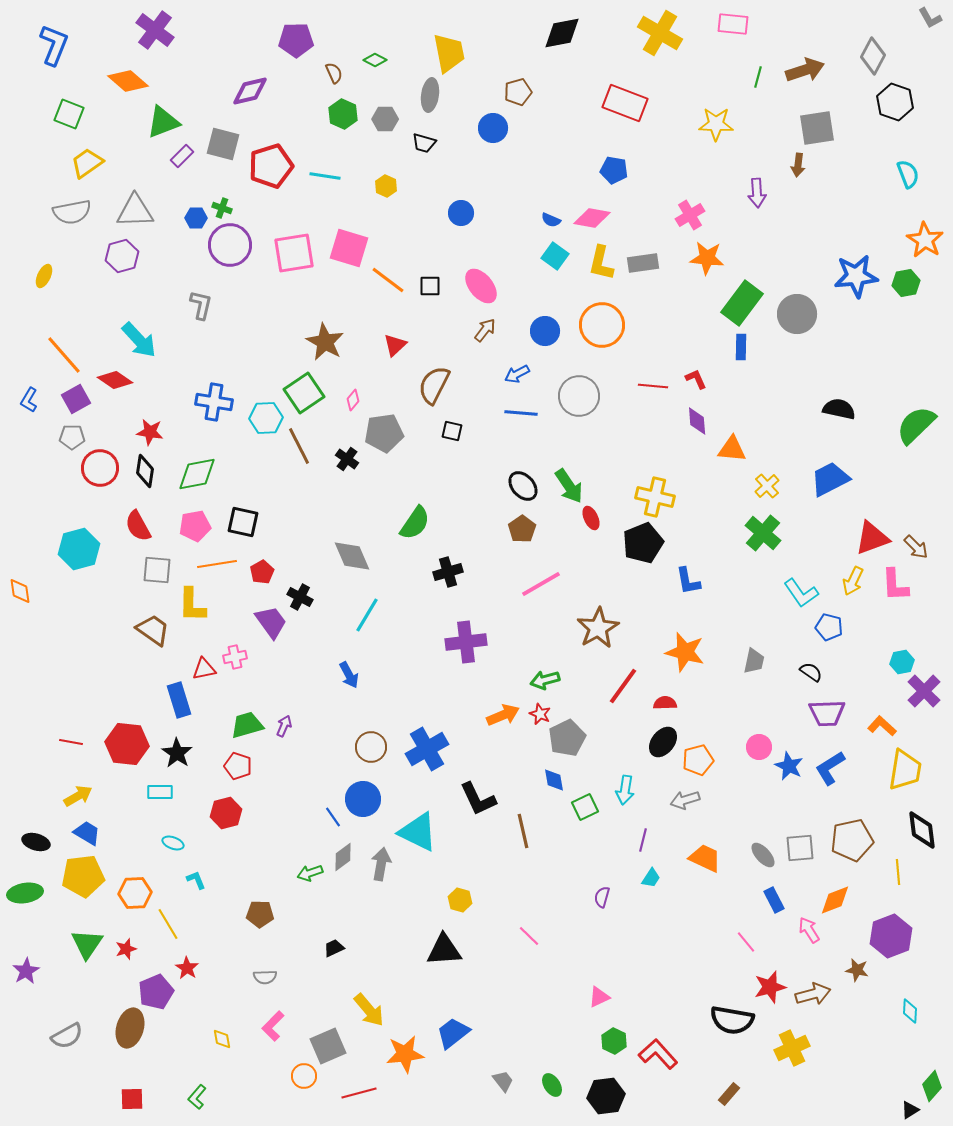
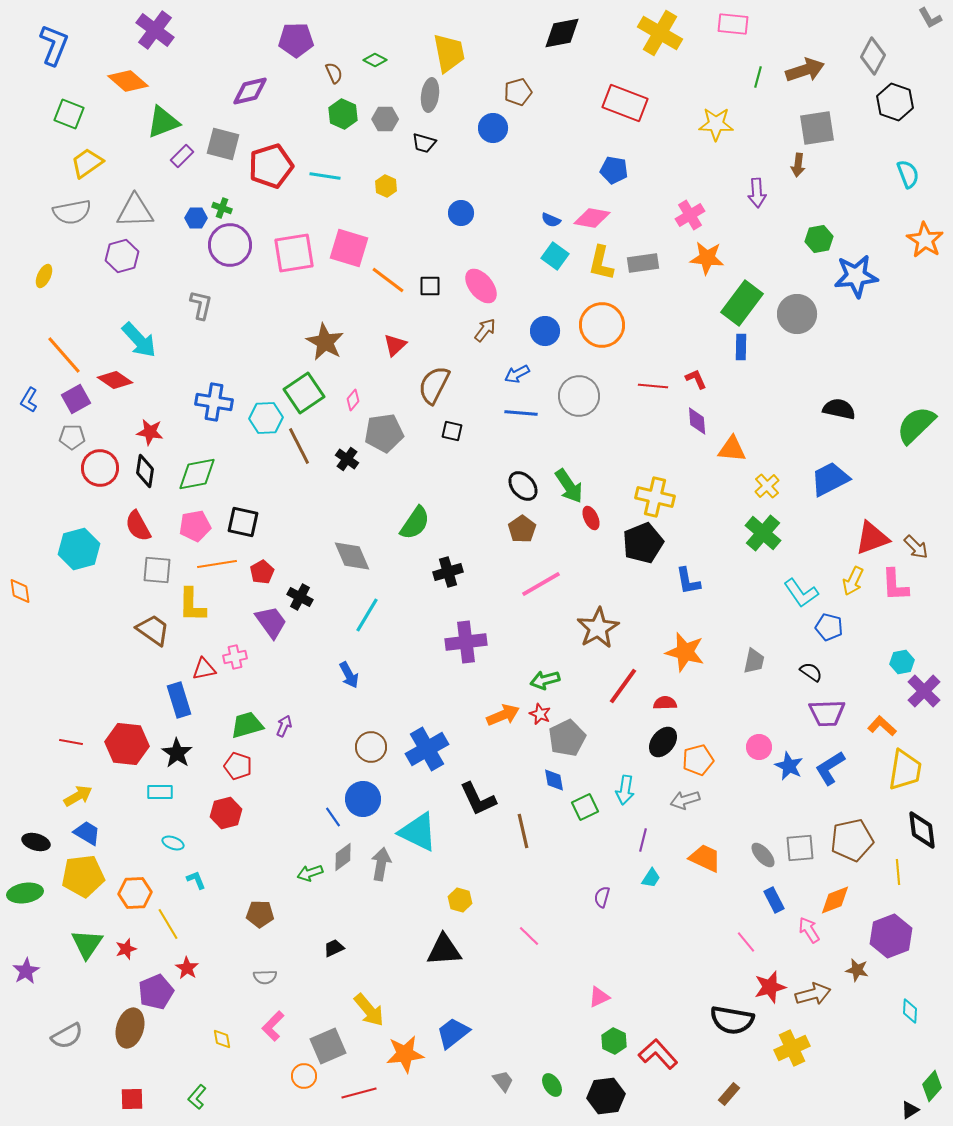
green hexagon at (906, 283): moved 87 px left, 44 px up
